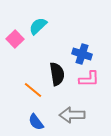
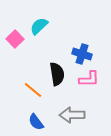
cyan semicircle: moved 1 px right
